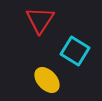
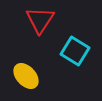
yellow ellipse: moved 21 px left, 4 px up
